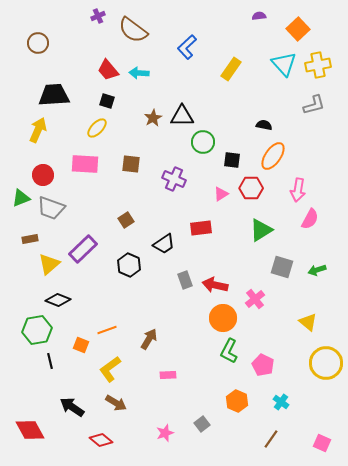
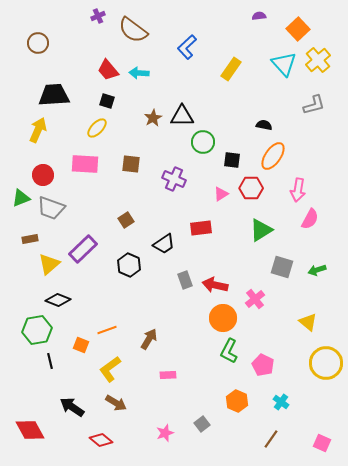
yellow cross at (318, 65): moved 5 px up; rotated 30 degrees counterclockwise
